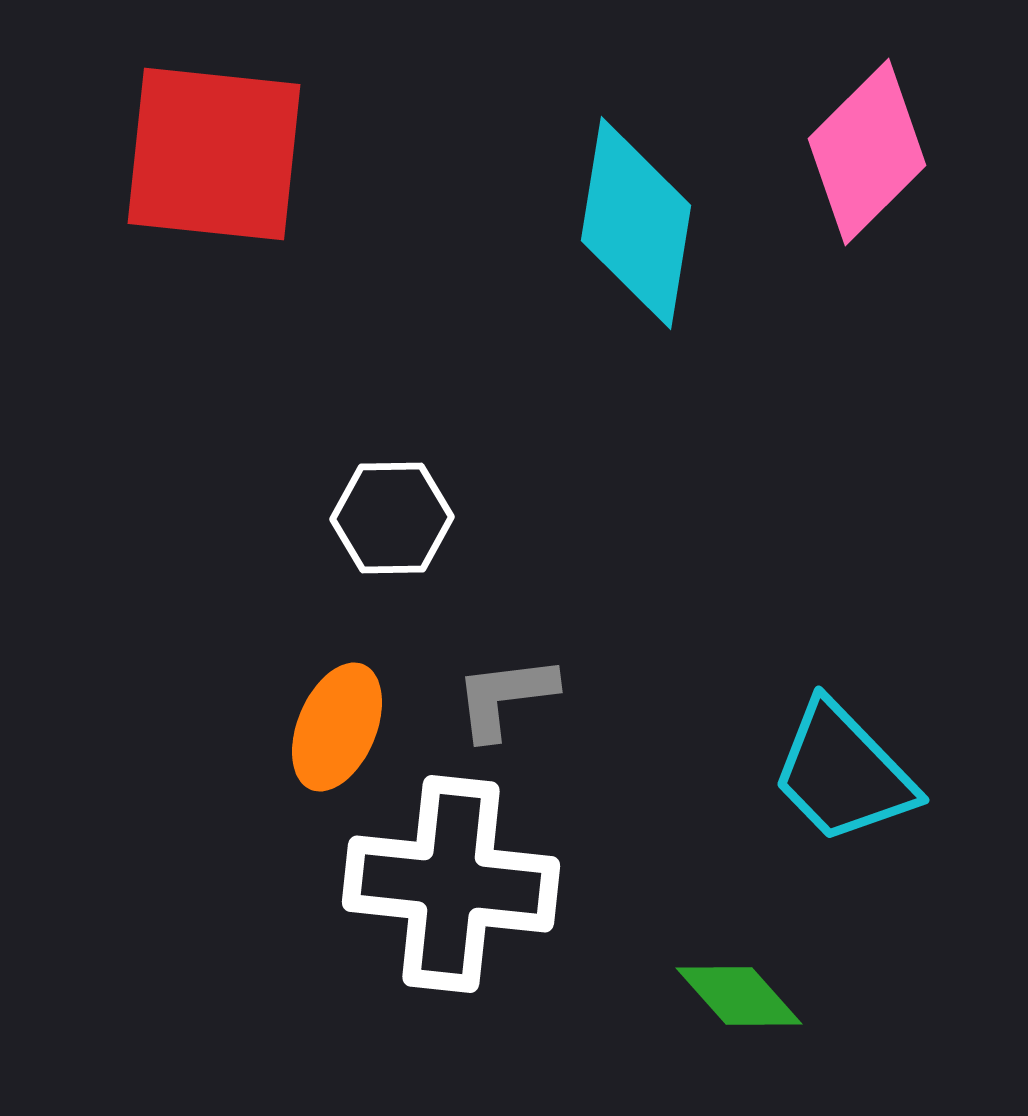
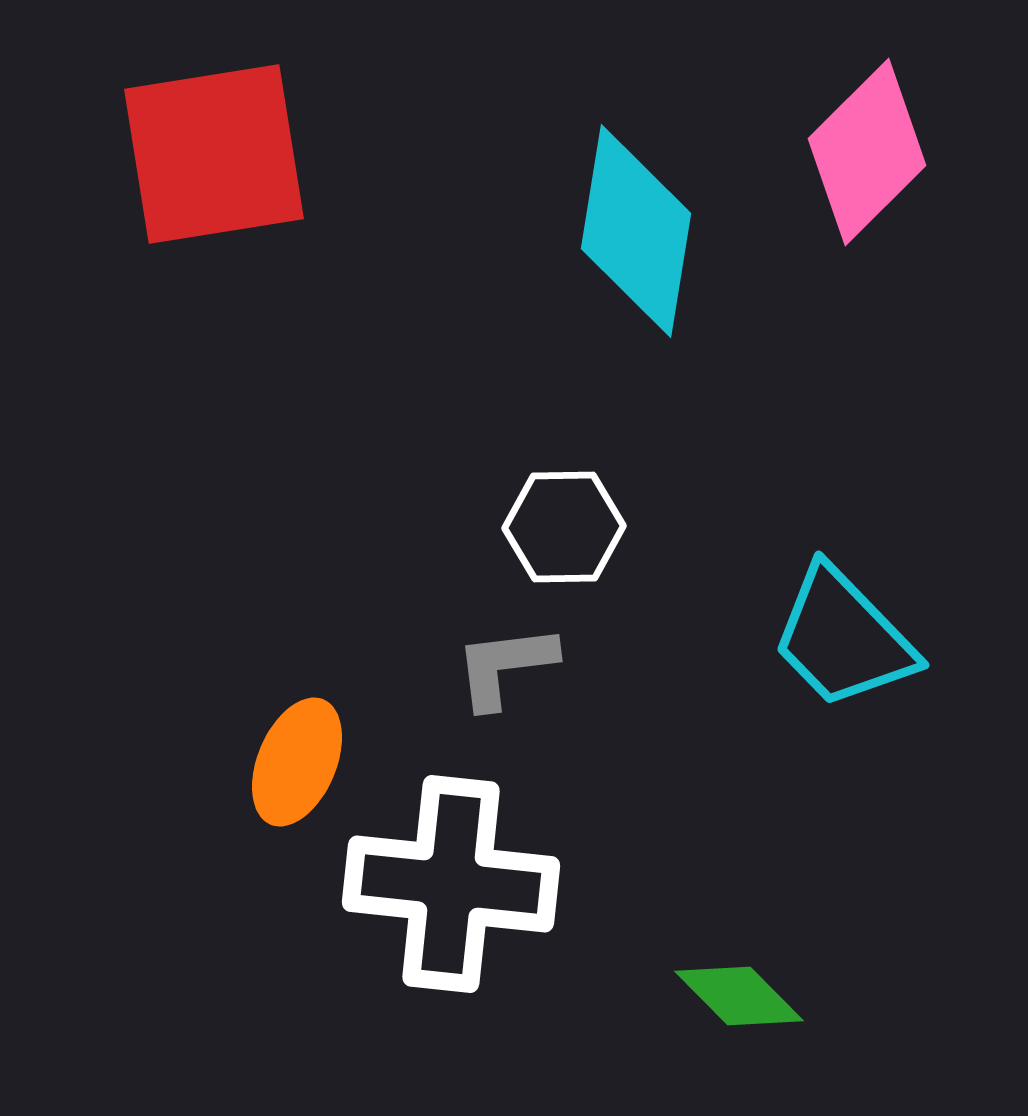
red square: rotated 15 degrees counterclockwise
cyan diamond: moved 8 px down
white hexagon: moved 172 px right, 9 px down
gray L-shape: moved 31 px up
orange ellipse: moved 40 px left, 35 px down
cyan trapezoid: moved 135 px up
green diamond: rotated 3 degrees counterclockwise
